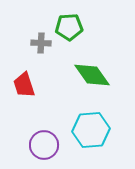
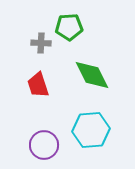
green diamond: rotated 9 degrees clockwise
red trapezoid: moved 14 px right
